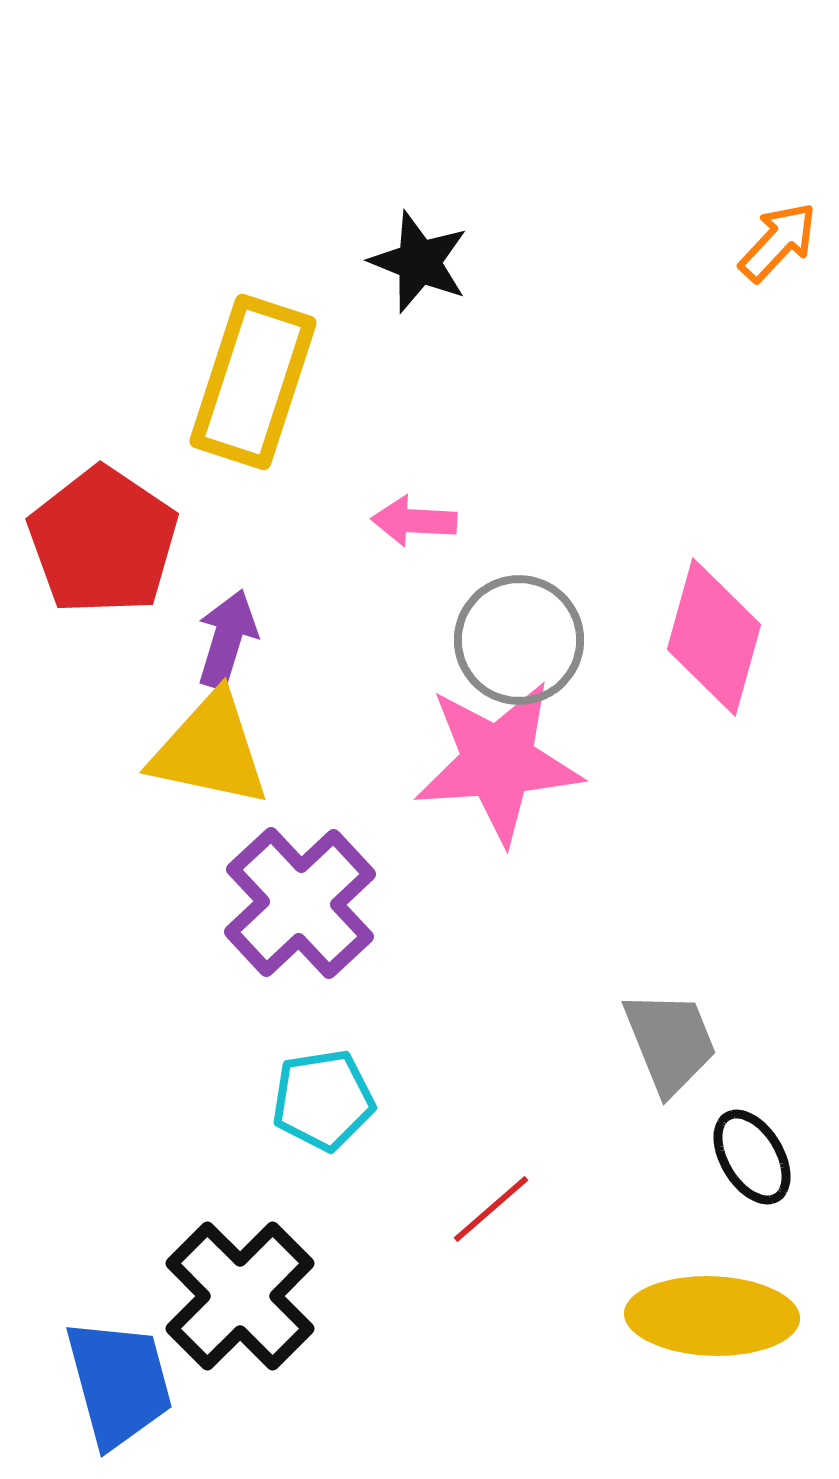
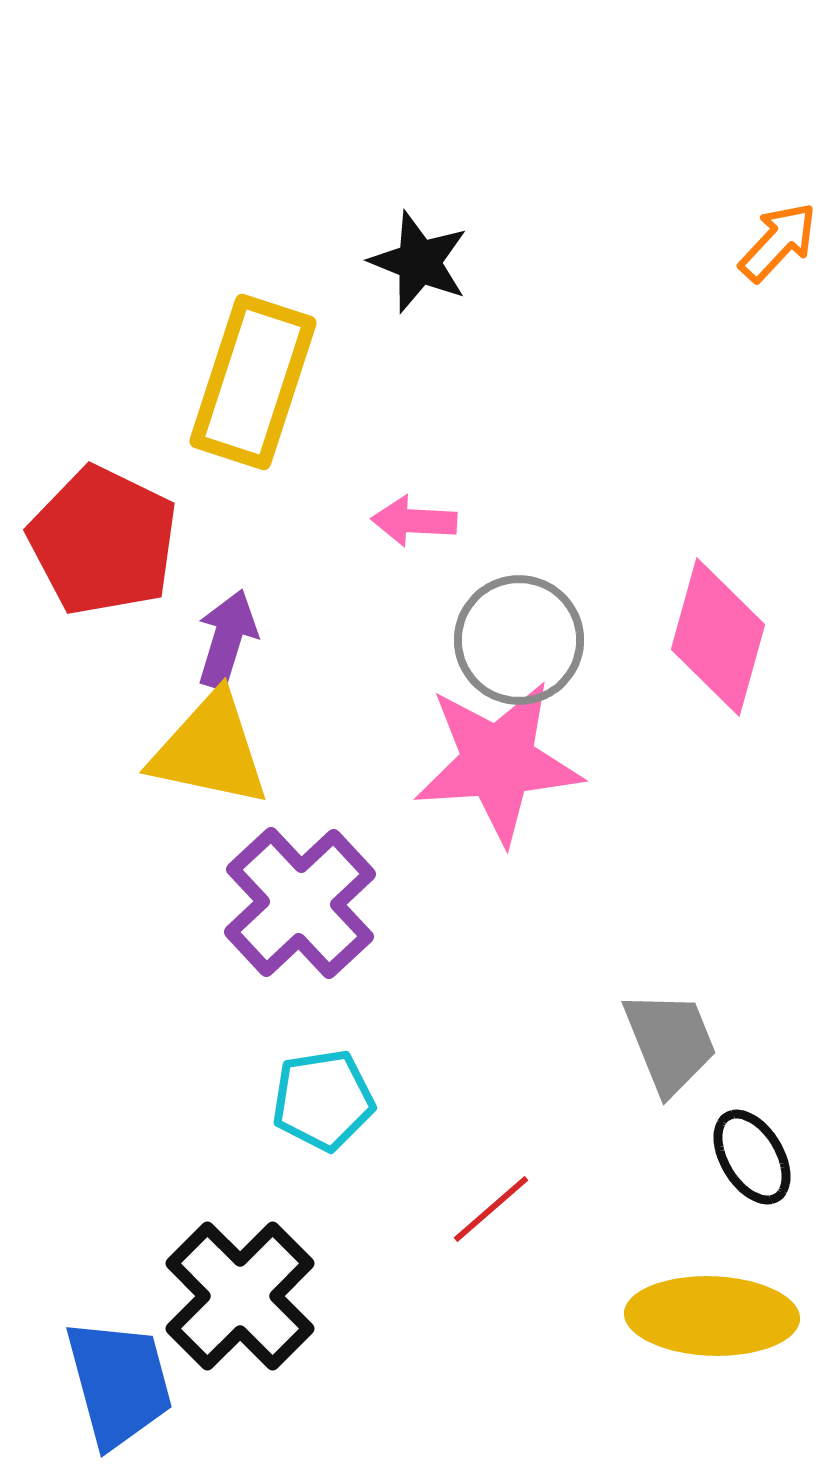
red pentagon: rotated 8 degrees counterclockwise
pink diamond: moved 4 px right
